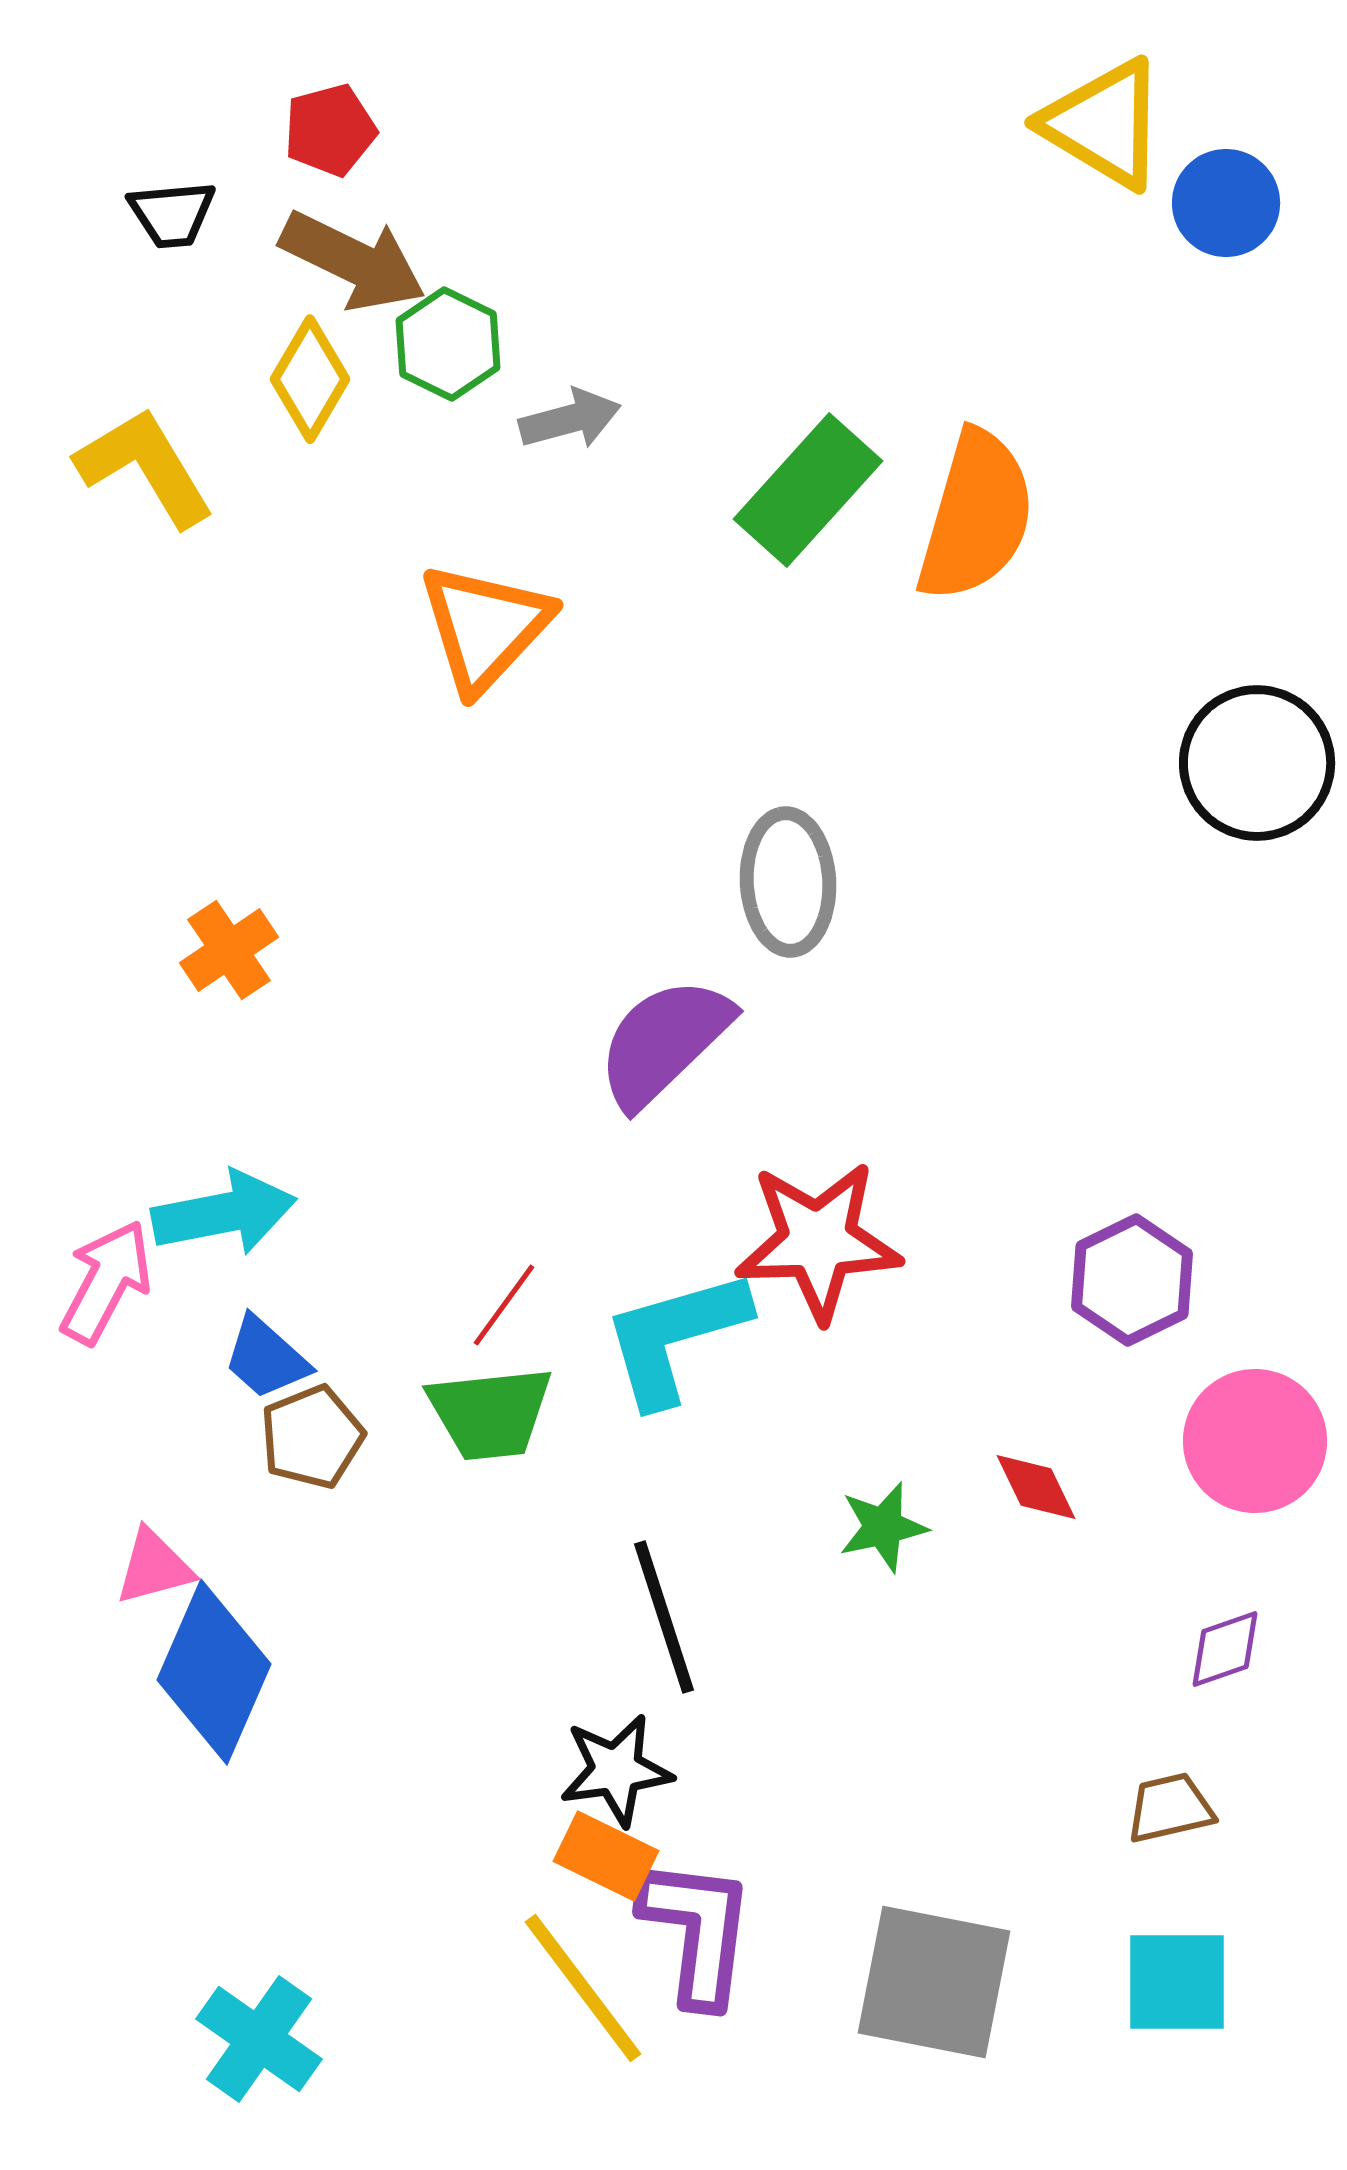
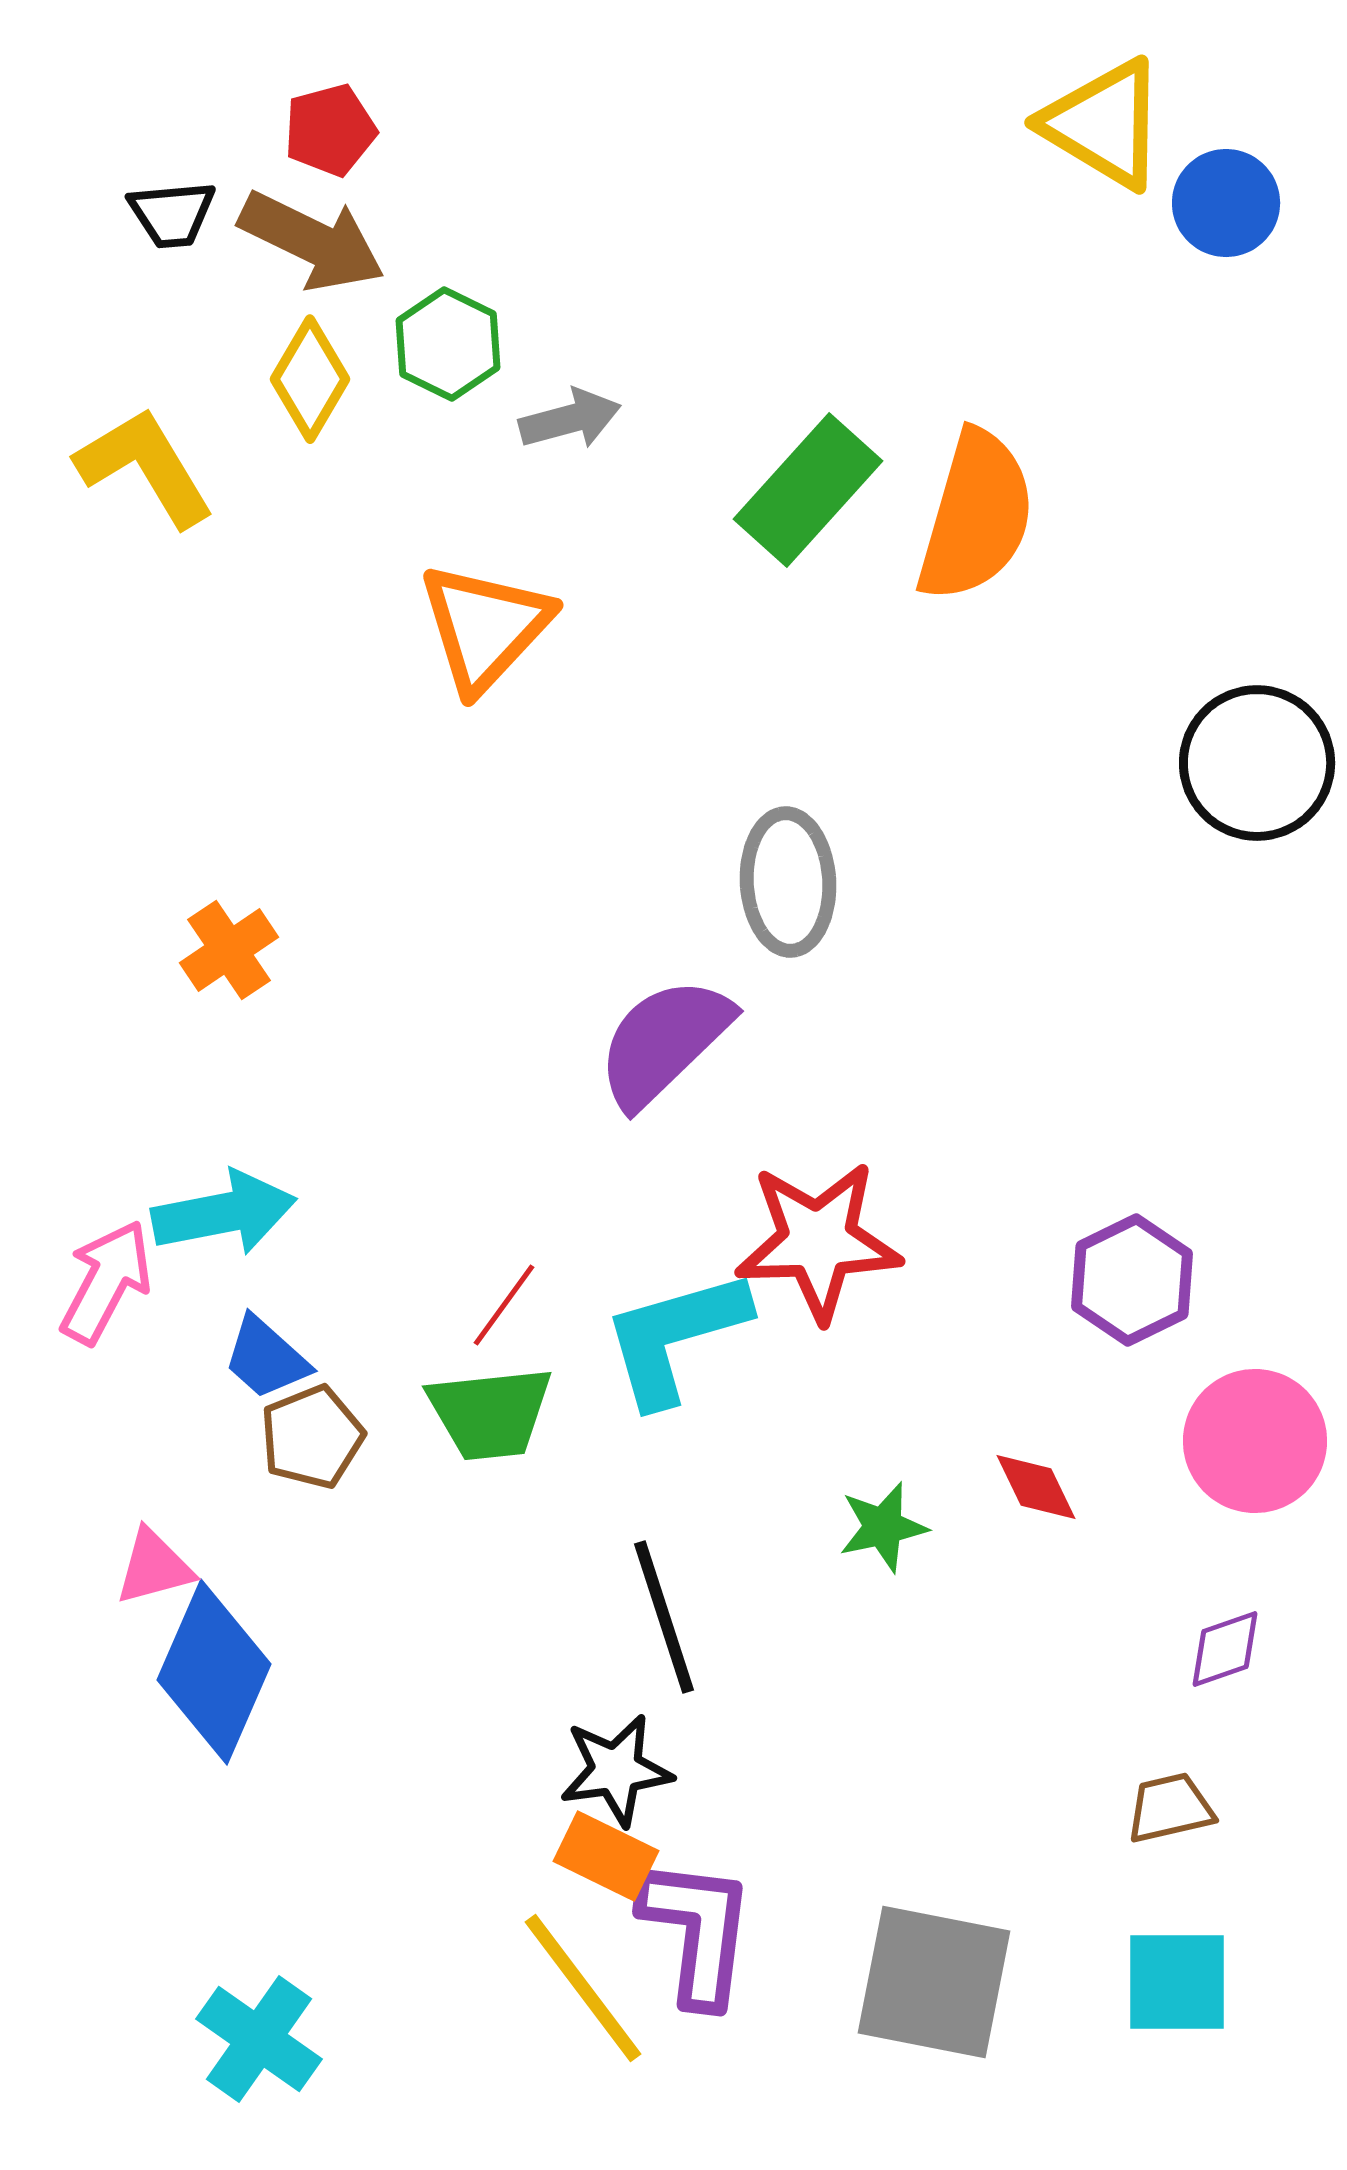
brown arrow: moved 41 px left, 20 px up
